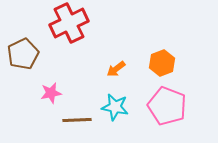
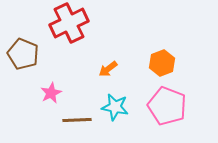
brown pentagon: rotated 24 degrees counterclockwise
orange arrow: moved 8 px left
pink star: rotated 15 degrees counterclockwise
